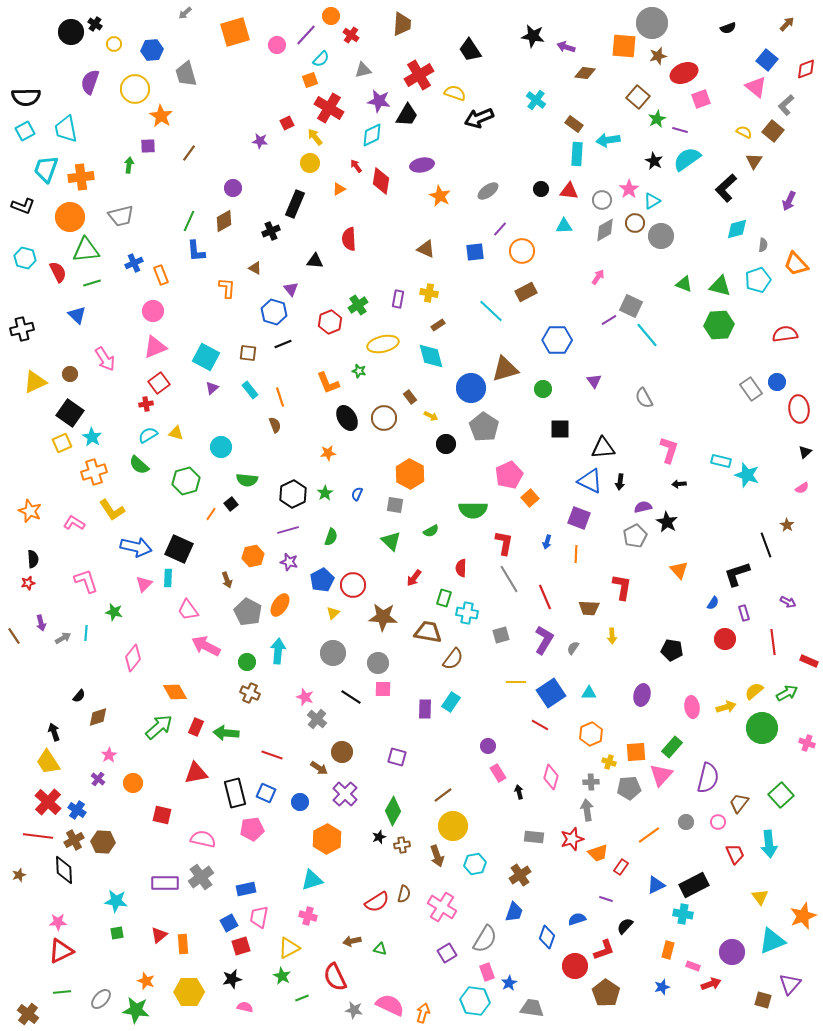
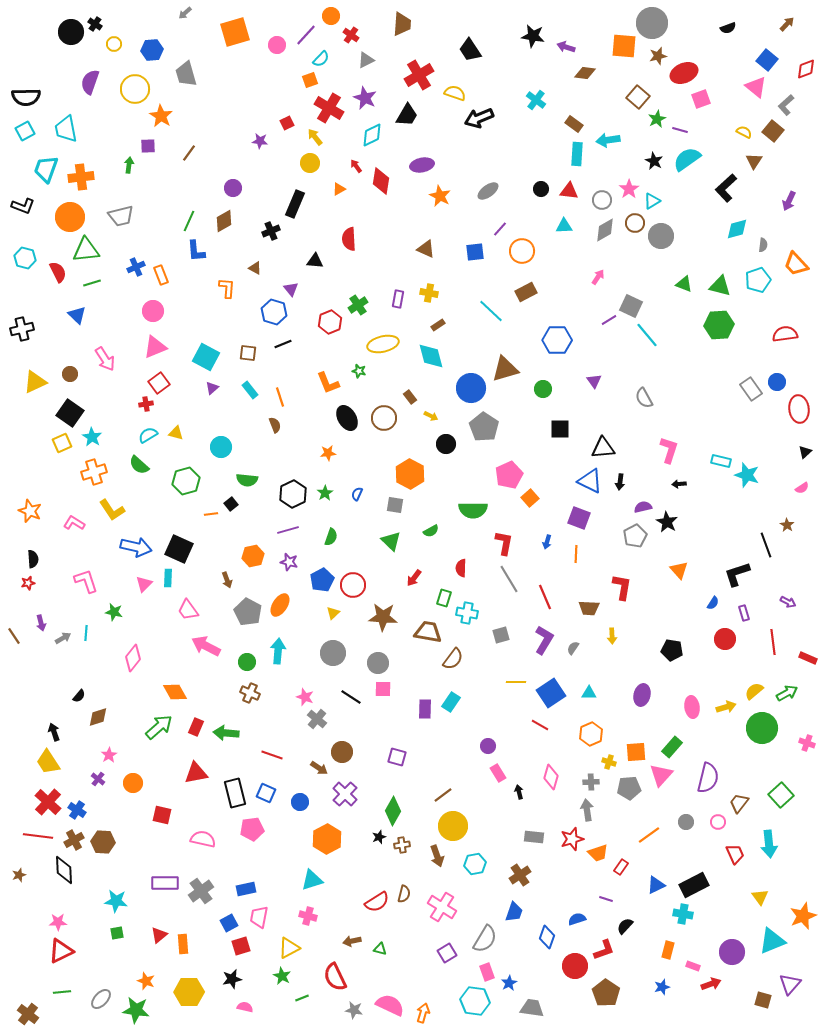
gray triangle at (363, 70): moved 3 px right, 10 px up; rotated 12 degrees counterclockwise
purple star at (379, 101): moved 14 px left, 3 px up; rotated 15 degrees clockwise
blue cross at (134, 263): moved 2 px right, 4 px down
orange line at (211, 514): rotated 48 degrees clockwise
red rectangle at (809, 661): moved 1 px left, 3 px up
gray cross at (201, 877): moved 14 px down
